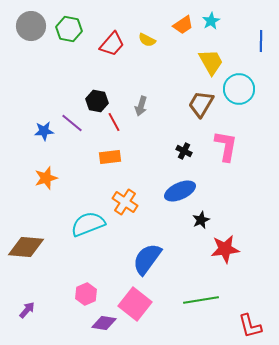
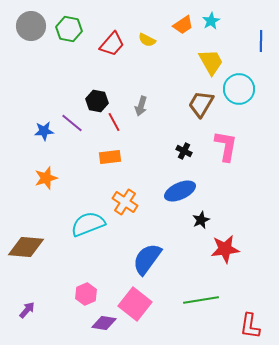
red L-shape: rotated 24 degrees clockwise
